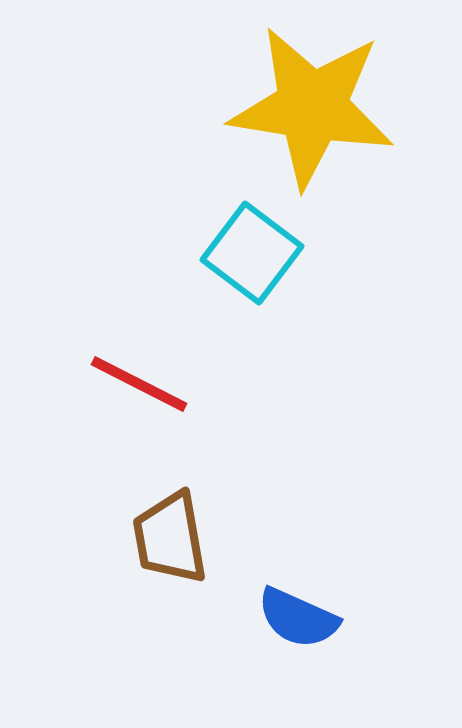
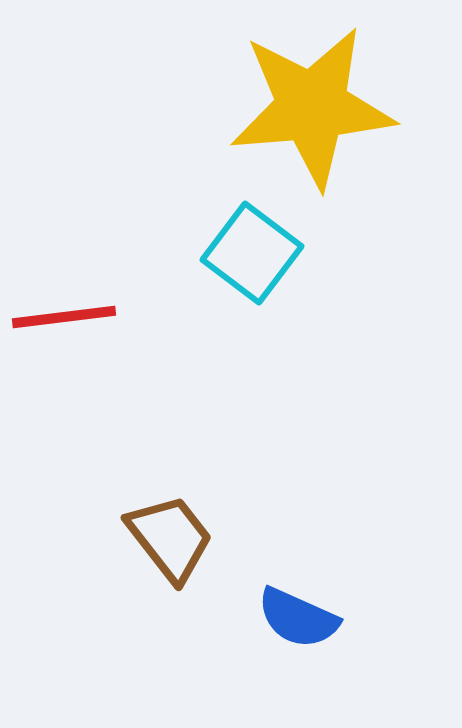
yellow star: rotated 14 degrees counterclockwise
red line: moved 75 px left, 67 px up; rotated 34 degrees counterclockwise
brown trapezoid: rotated 152 degrees clockwise
